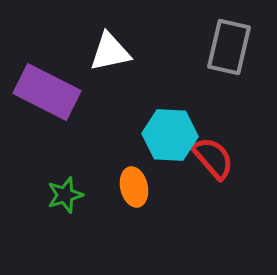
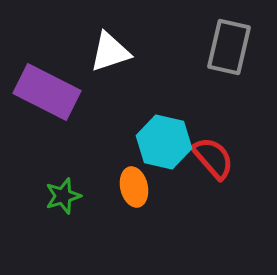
white triangle: rotated 6 degrees counterclockwise
cyan hexagon: moved 6 px left, 7 px down; rotated 10 degrees clockwise
green star: moved 2 px left, 1 px down
